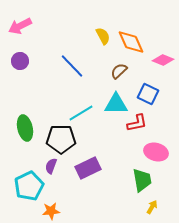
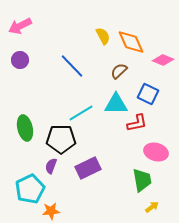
purple circle: moved 1 px up
cyan pentagon: moved 1 px right, 3 px down
yellow arrow: rotated 24 degrees clockwise
